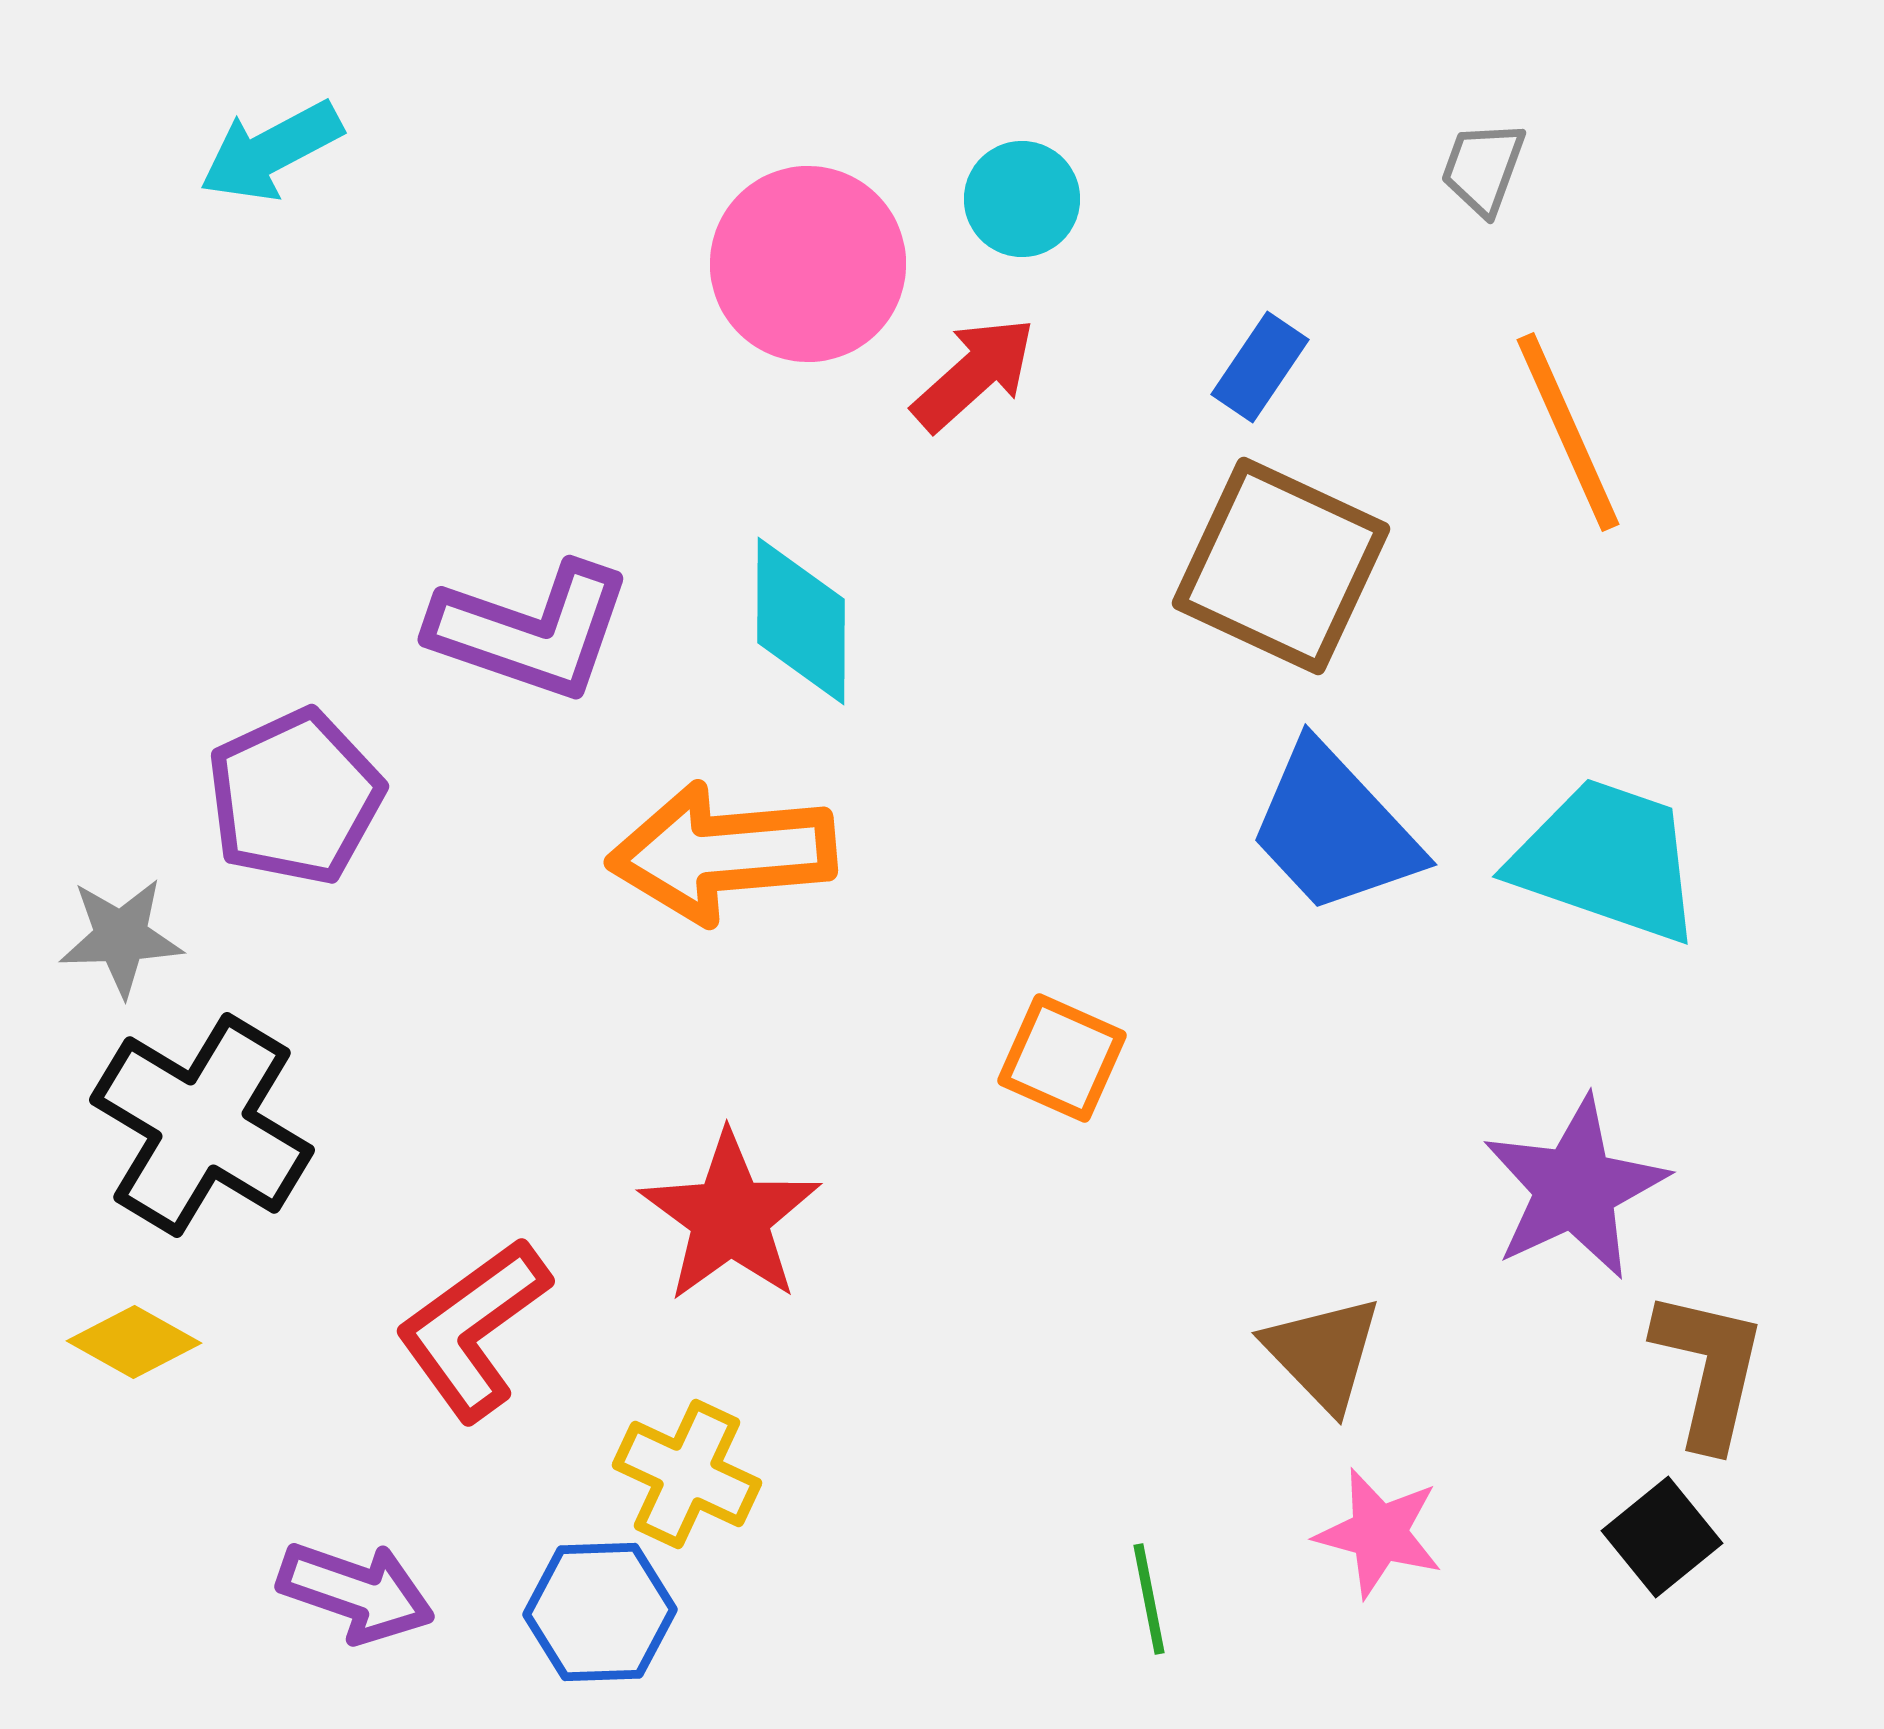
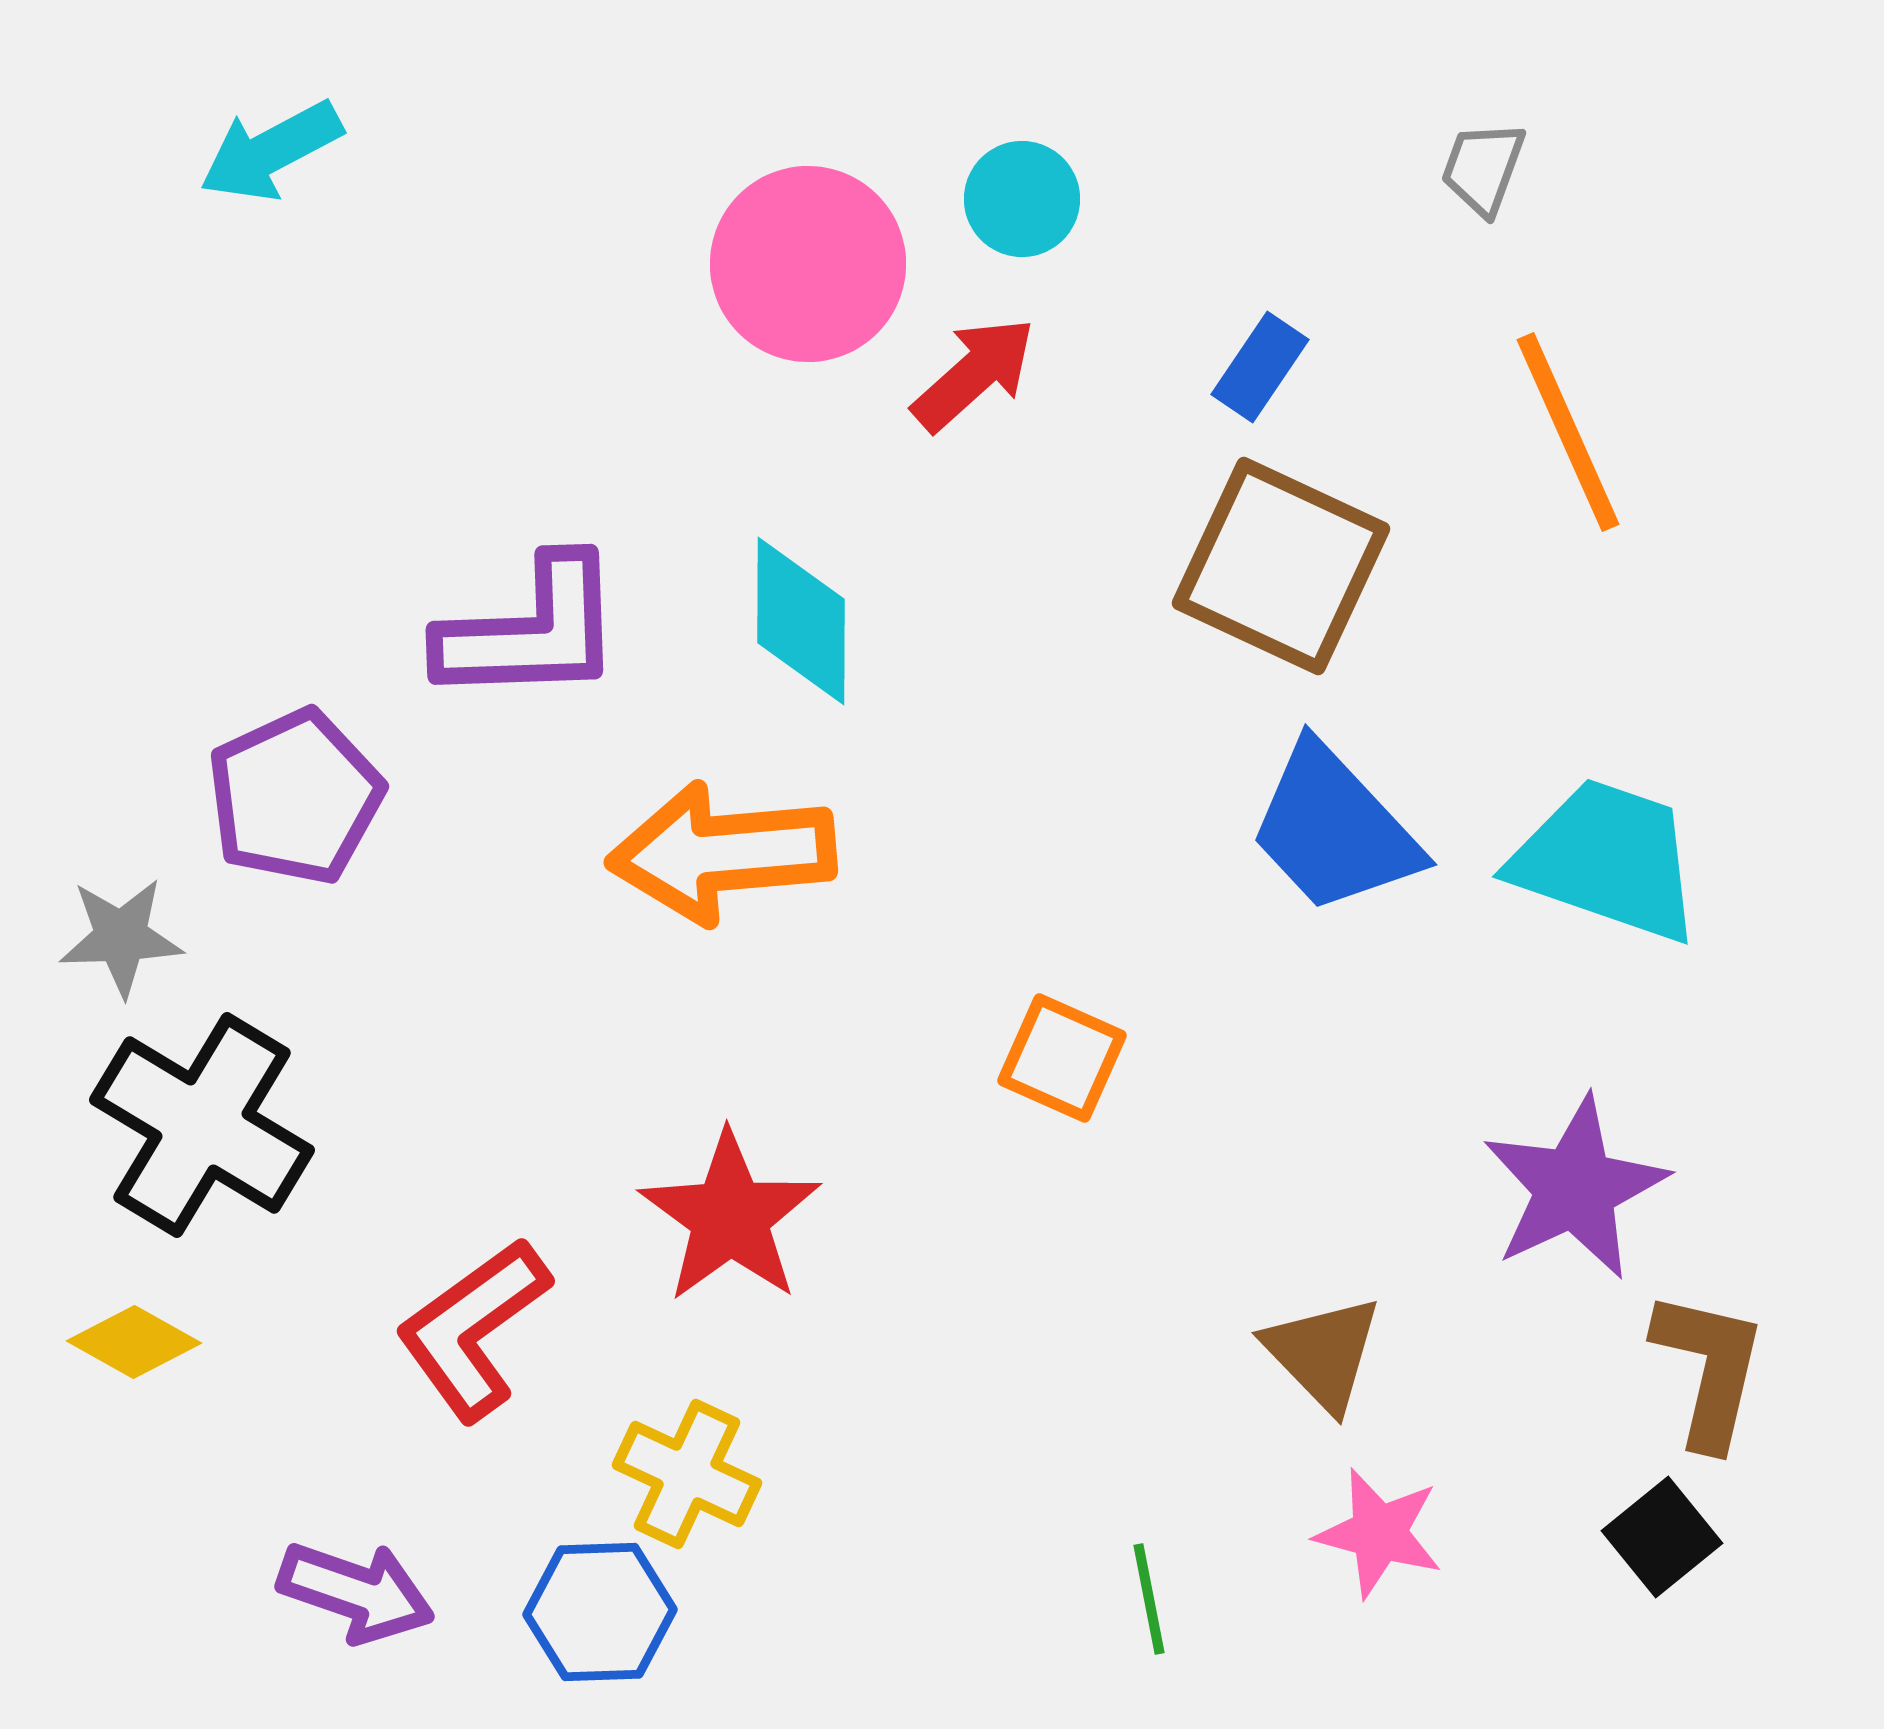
purple L-shape: rotated 21 degrees counterclockwise
